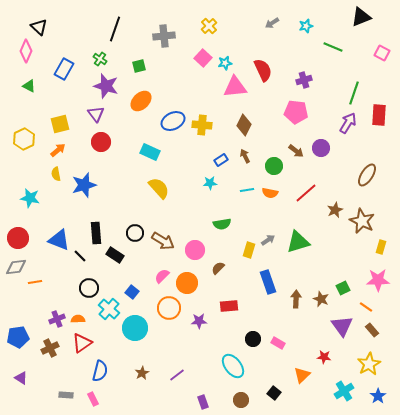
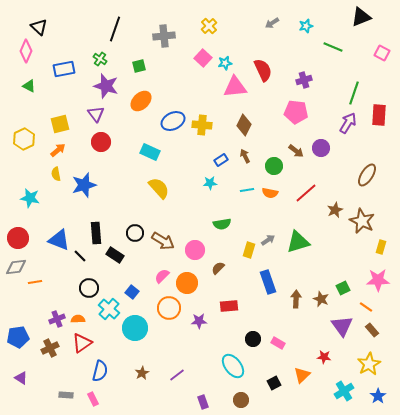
blue rectangle at (64, 69): rotated 50 degrees clockwise
black square at (274, 393): moved 10 px up; rotated 24 degrees clockwise
